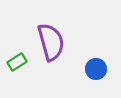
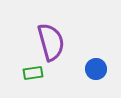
green rectangle: moved 16 px right, 11 px down; rotated 24 degrees clockwise
